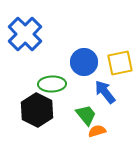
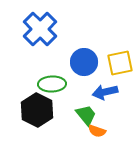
blue cross: moved 15 px right, 5 px up
blue arrow: rotated 65 degrees counterclockwise
orange semicircle: rotated 144 degrees counterclockwise
